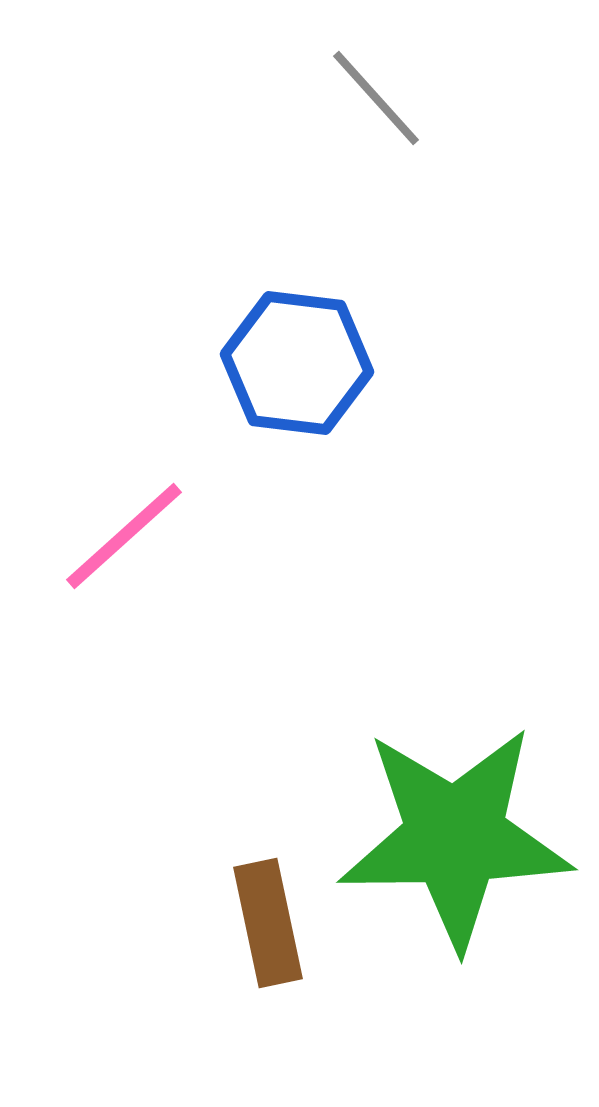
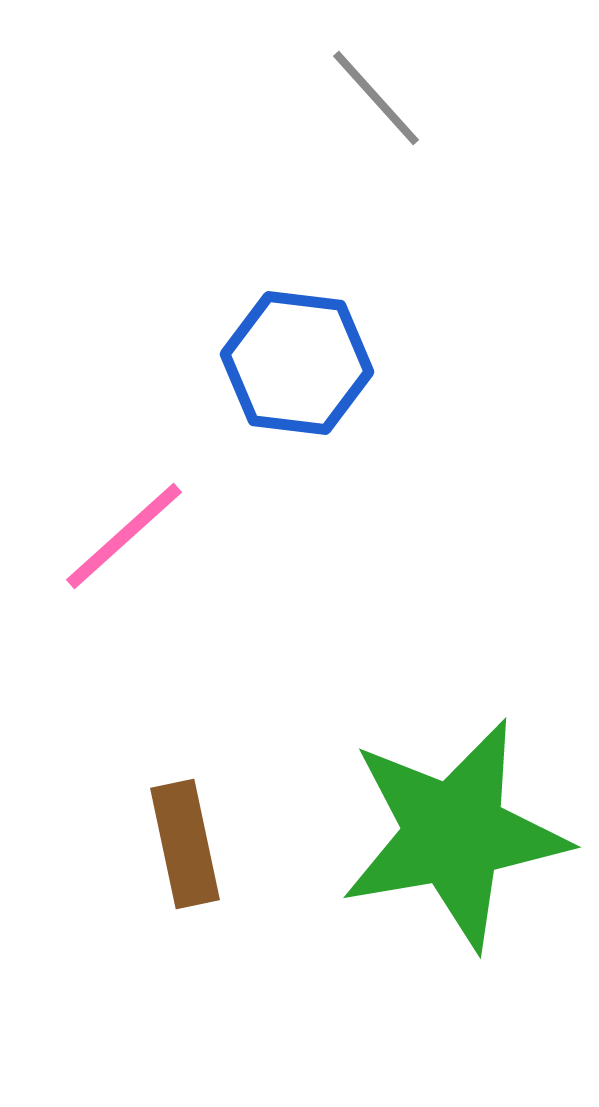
green star: moved 1 px left, 3 px up; rotated 9 degrees counterclockwise
brown rectangle: moved 83 px left, 79 px up
